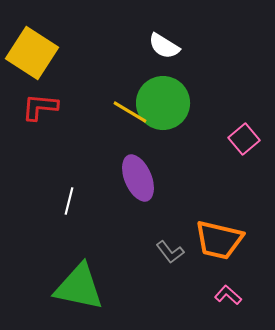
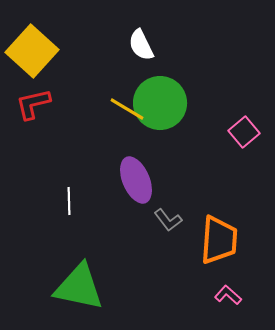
white semicircle: moved 23 px left, 1 px up; rotated 32 degrees clockwise
yellow square: moved 2 px up; rotated 9 degrees clockwise
green circle: moved 3 px left
red L-shape: moved 7 px left, 3 px up; rotated 18 degrees counterclockwise
yellow line: moved 3 px left, 3 px up
pink square: moved 7 px up
purple ellipse: moved 2 px left, 2 px down
white line: rotated 16 degrees counterclockwise
orange trapezoid: rotated 99 degrees counterclockwise
gray L-shape: moved 2 px left, 32 px up
